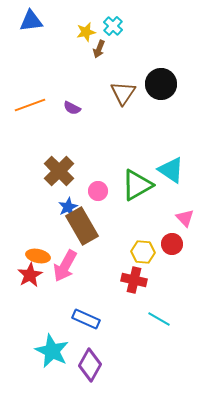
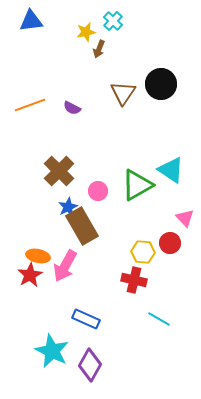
cyan cross: moved 5 px up
red circle: moved 2 px left, 1 px up
